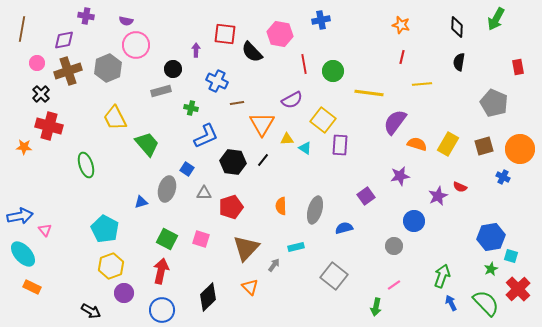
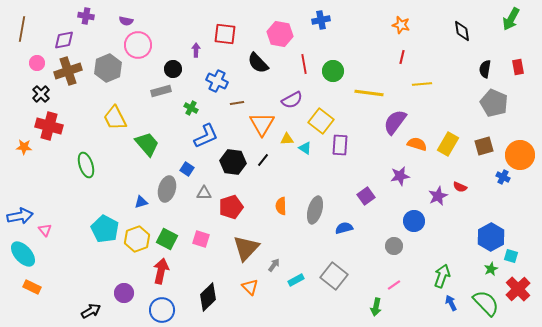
green arrow at (496, 19): moved 15 px right
black diamond at (457, 27): moved 5 px right, 4 px down; rotated 10 degrees counterclockwise
pink circle at (136, 45): moved 2 px right
black semicircle at (252, 52): moved 6 px right, 11 px down
black semicircle at (459, 62): moved 26 px right, 7 px down
green cross at (191, 108): rotated 16 degrees clockwise
yellow square at (323, 120): moved 2 px left, 1 px down
orange circle at (520, 149): moved 6 px down
blue hexagon at (491, 237): rotated 20 degrees counterclockwise
cyan rectangle at (296, 247): moved 33 px down; rotated 14 degrees counterclockwise
yellow hexagon at (111, 266): moved 26 px right, 27 px up
black arrow at (91, 311): rotated 60 degrees counterclockwise
